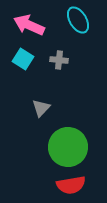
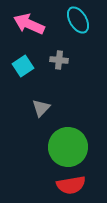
pink arrow: moved 1 px up
cyan square: moved 7 px down; rotated 25 degrees clockwise
